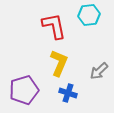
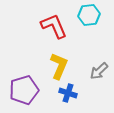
red L-shape: rotated 12 degrees counterclockwise
yellow L-shape: moved 3 px down
